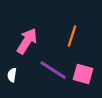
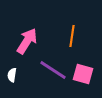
orange line: rotated 10 degrees counterclockwise
